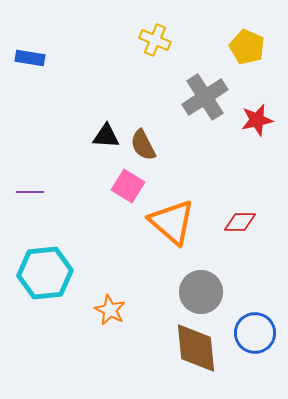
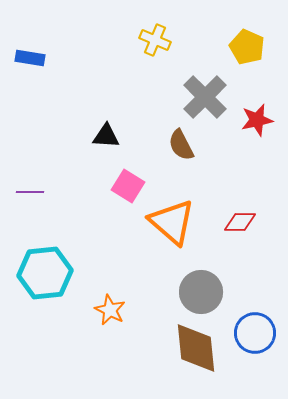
gray cross: rotated 12 degrees counterclockwise
brown semicircle: moved 38 px right
